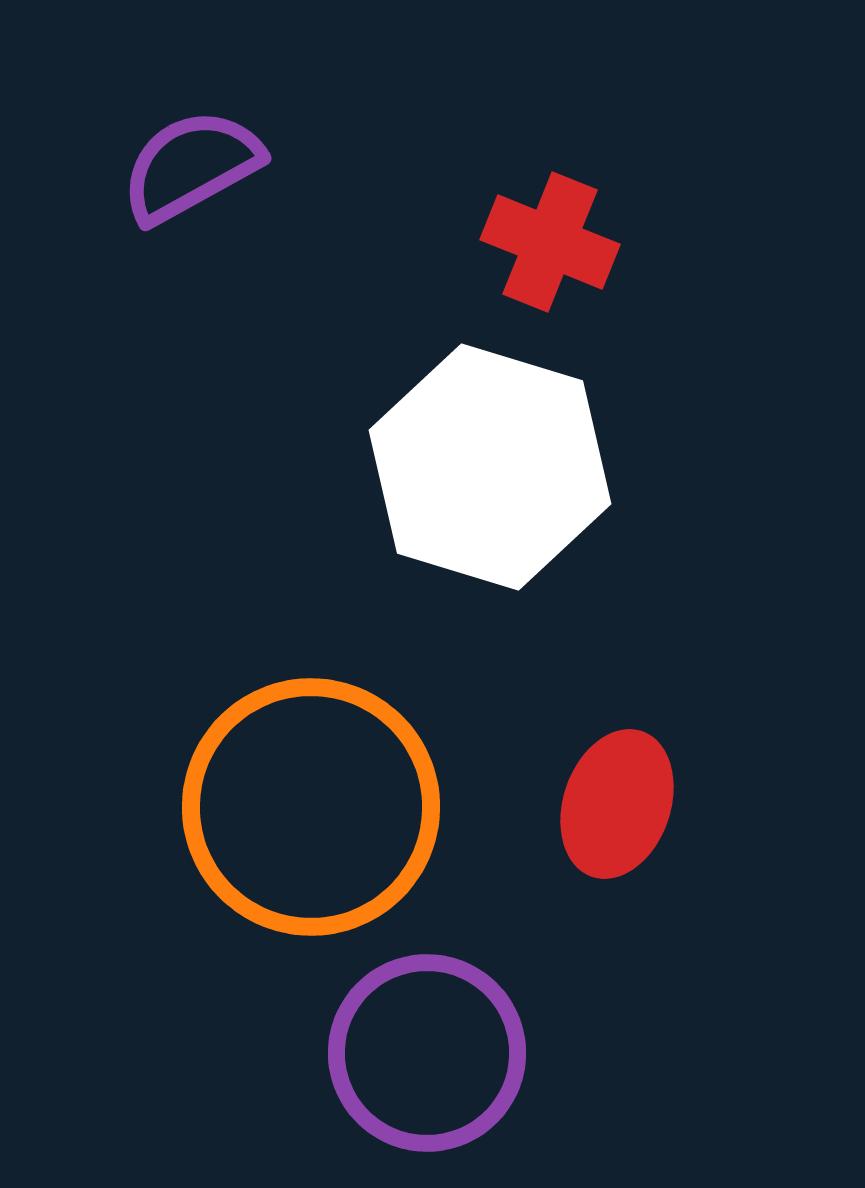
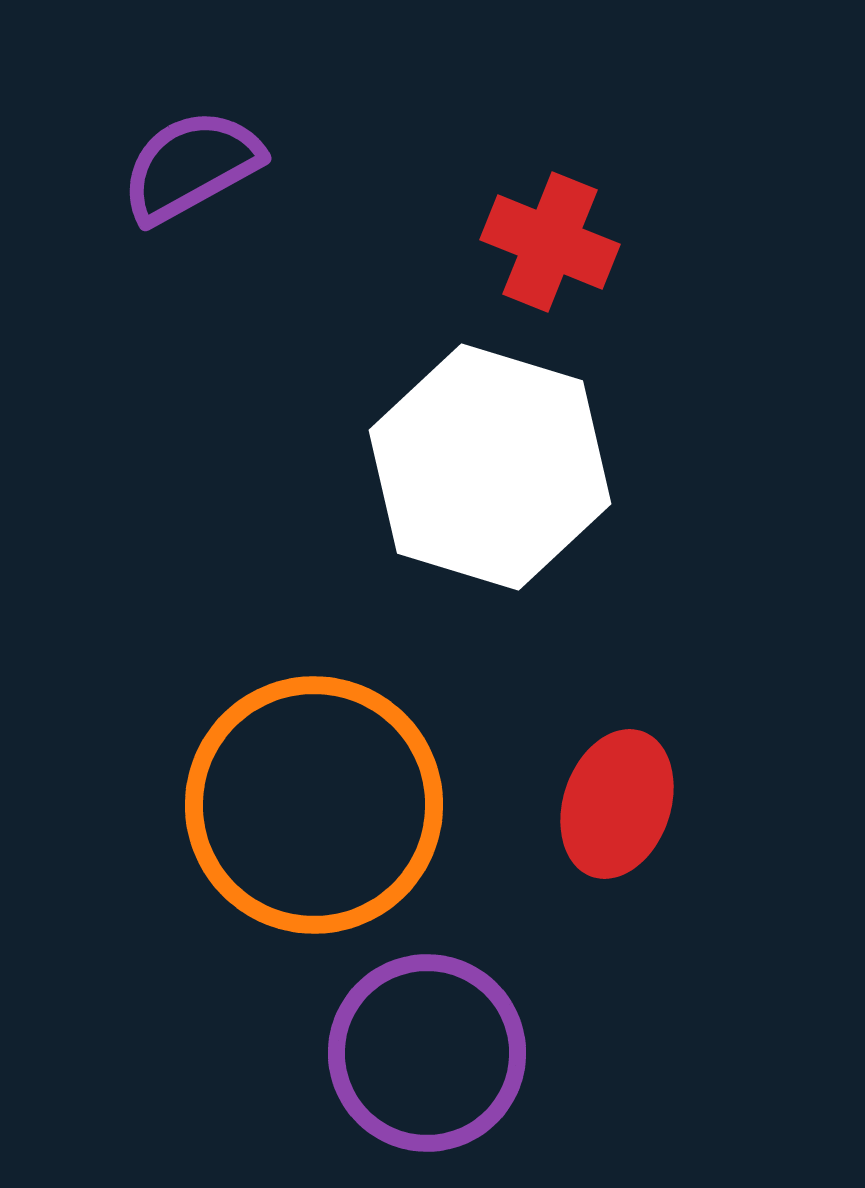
orange circle: moved 3 px right, 2 px up
